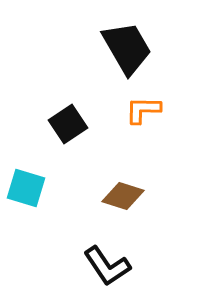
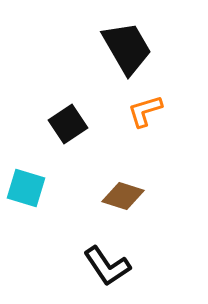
orange L-shape: moved 2 px right, 1 px down; rotated 18 degrees counterclockwise
